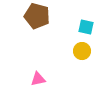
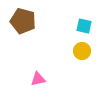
brown pentagon: moved 14 px left, 5 px down
cyan square: moved 2 px left, 1 px up
